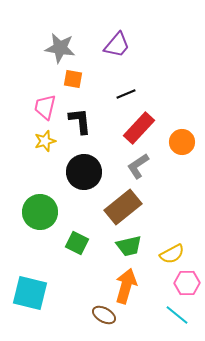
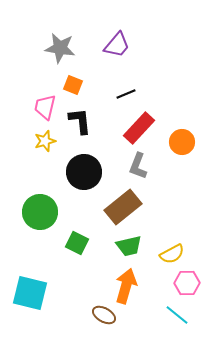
orange square: moved 6 px down; rotated 12 degrees clockwise
gray L-shape: rotated 36 degrees counterclockwise
